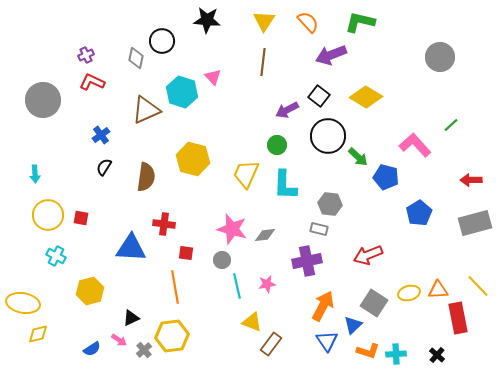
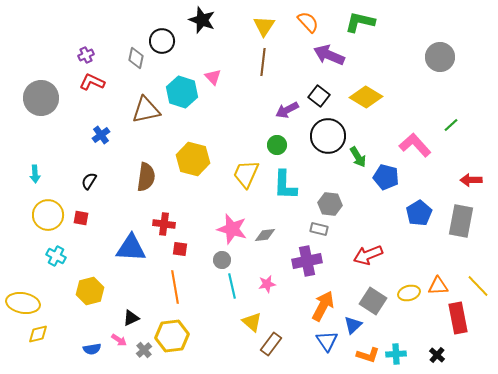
black star at (207, 20): moved 5 px left; rotated 16 degrees clockwise
yellow triangle at (264, 21): moved 5 px down
purple arrow at (331, 55): moved 2 px left; rotated 44 degrees clockwise
gray circle at (43, 100): moved 2 px left, 2 px up
brown triangle at (146, 110): rotated 12 degrees clockwise
green arrow at (358, 157): rotated 15 degrees clockwise
black semicircle at (104, 167): moved 15 px left, 14 px down
gray rectangle at (475, 223): moved 14 px left, 2 px up; rotated 64 degrees counterclockwise
red square at (186, 253): moved 6 px left, 4 px up
cyan line at (237, 286): moved 5 px left
orange triangle at (438, 290): moved 4 px up
gray square at (374, 303): moved 1 px left, 2 px up
yellow triangle at (252, 322): rotated 20 degrees clockwise
blue semicircle at (92, 349): rotated 24 degrees clockwise
orange L-shape at (368, 351): moved 4 px down
